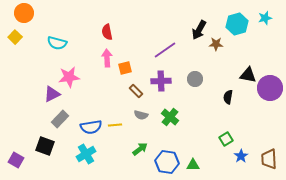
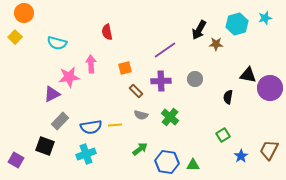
pink arrow: moved 16 px left, 6 px down
gray rectangle: moved 2 px down
green square: moved 3 px left, 4 px up
cyan cross: rotated 12 degrees clockwise
brown trapezoid: moved 9 px up; rotated 30 degrees clockwise
